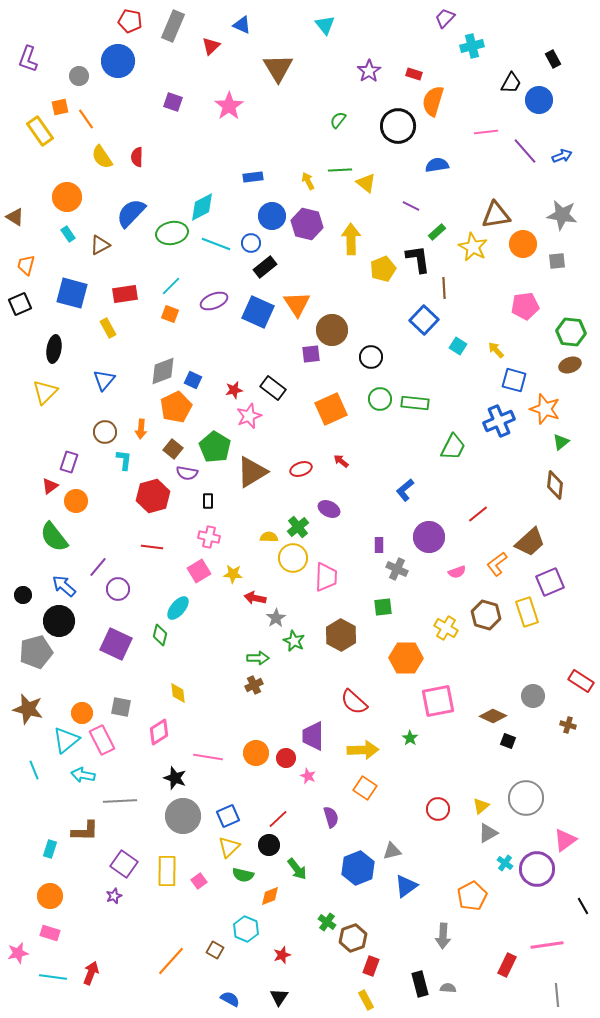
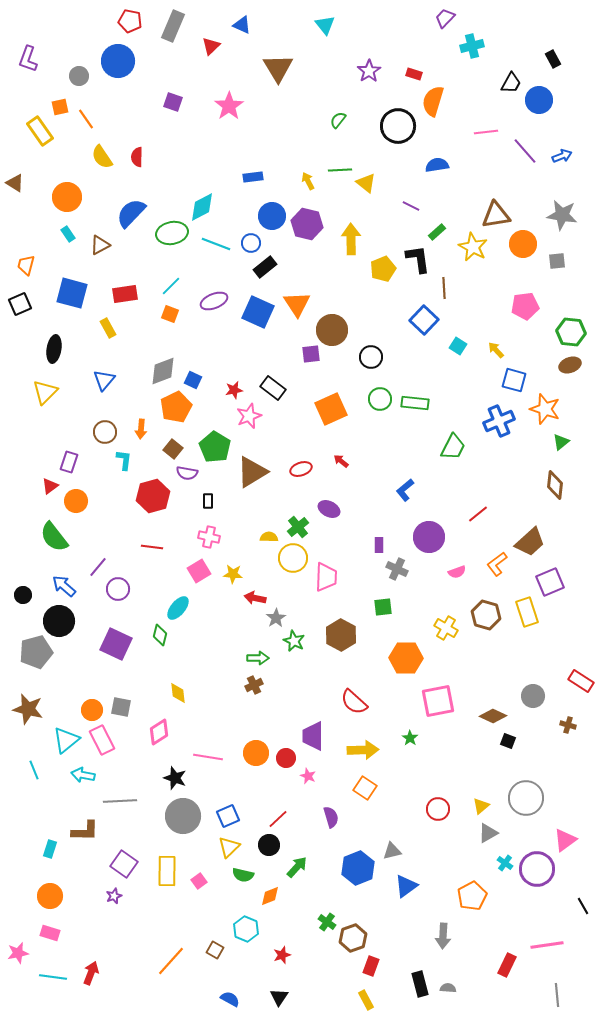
brown triangle at (15, 217): moved 34 px up
orange circle at (82, 713): moved 10 px right, 3 px up
green arrow at (297, 869): moved 2 px up; rotated 100 degrees counterclockwise
